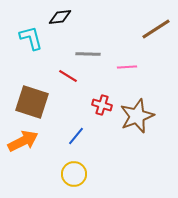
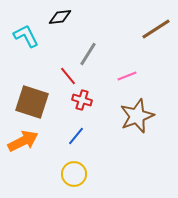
cyan L-shape: moved 5 px left, 2 px up; rotated 12 degrees counterclockwise
gray line: rotated 60 degrees counterclockwise
pink line: moved 9 px down; rotated 18 degrees counterclockwise
red line: rotated 18 degrees clockwise
red cross: moved 20 px left, 5 px up
